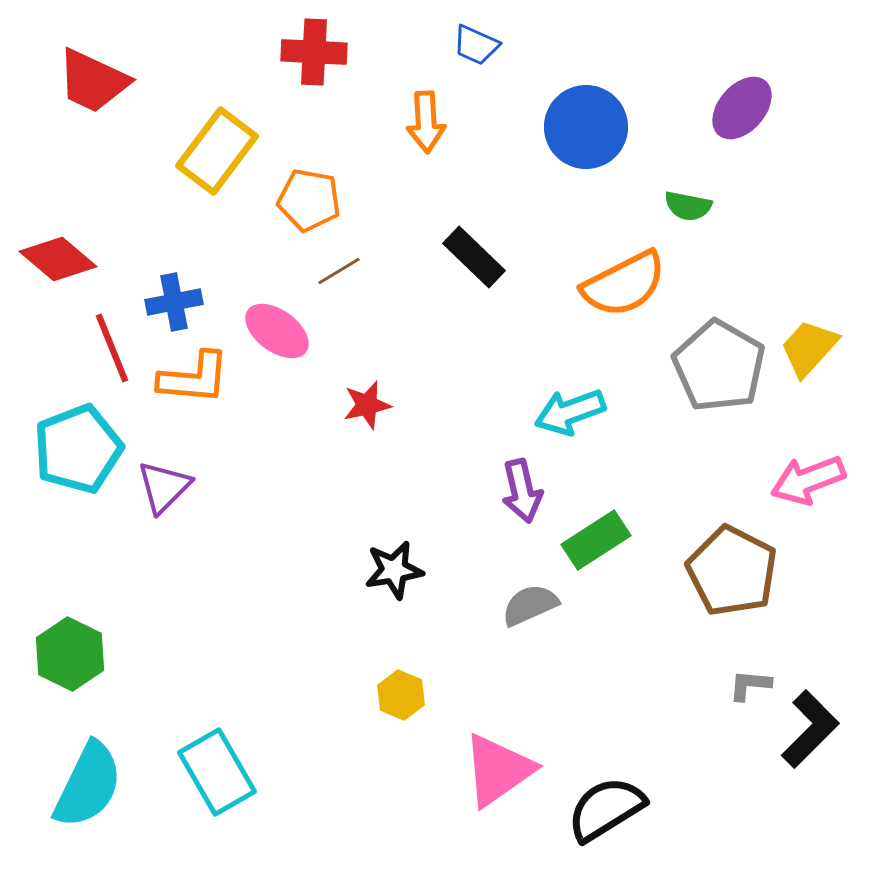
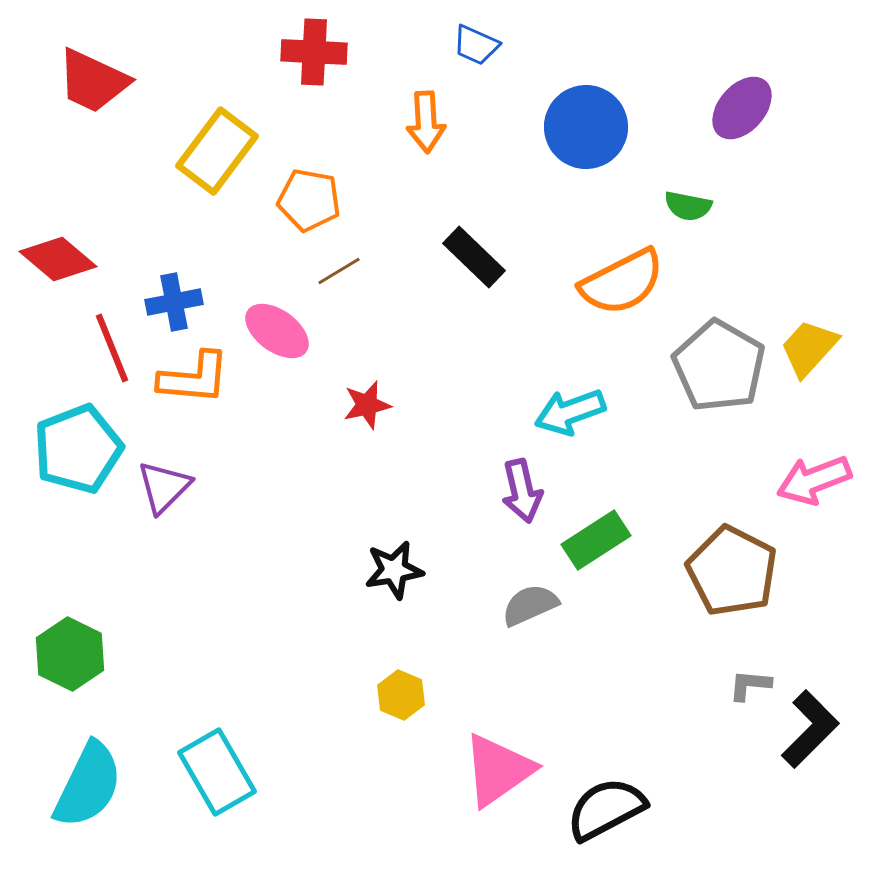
orange semicircle: moved 2 px left, 2 px up
pink arrow: moved 6 px right
black semicircle: rotated 4 degrees clockwise
